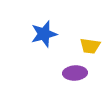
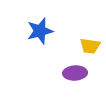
blue star: moved 4 px left, 3 px up
